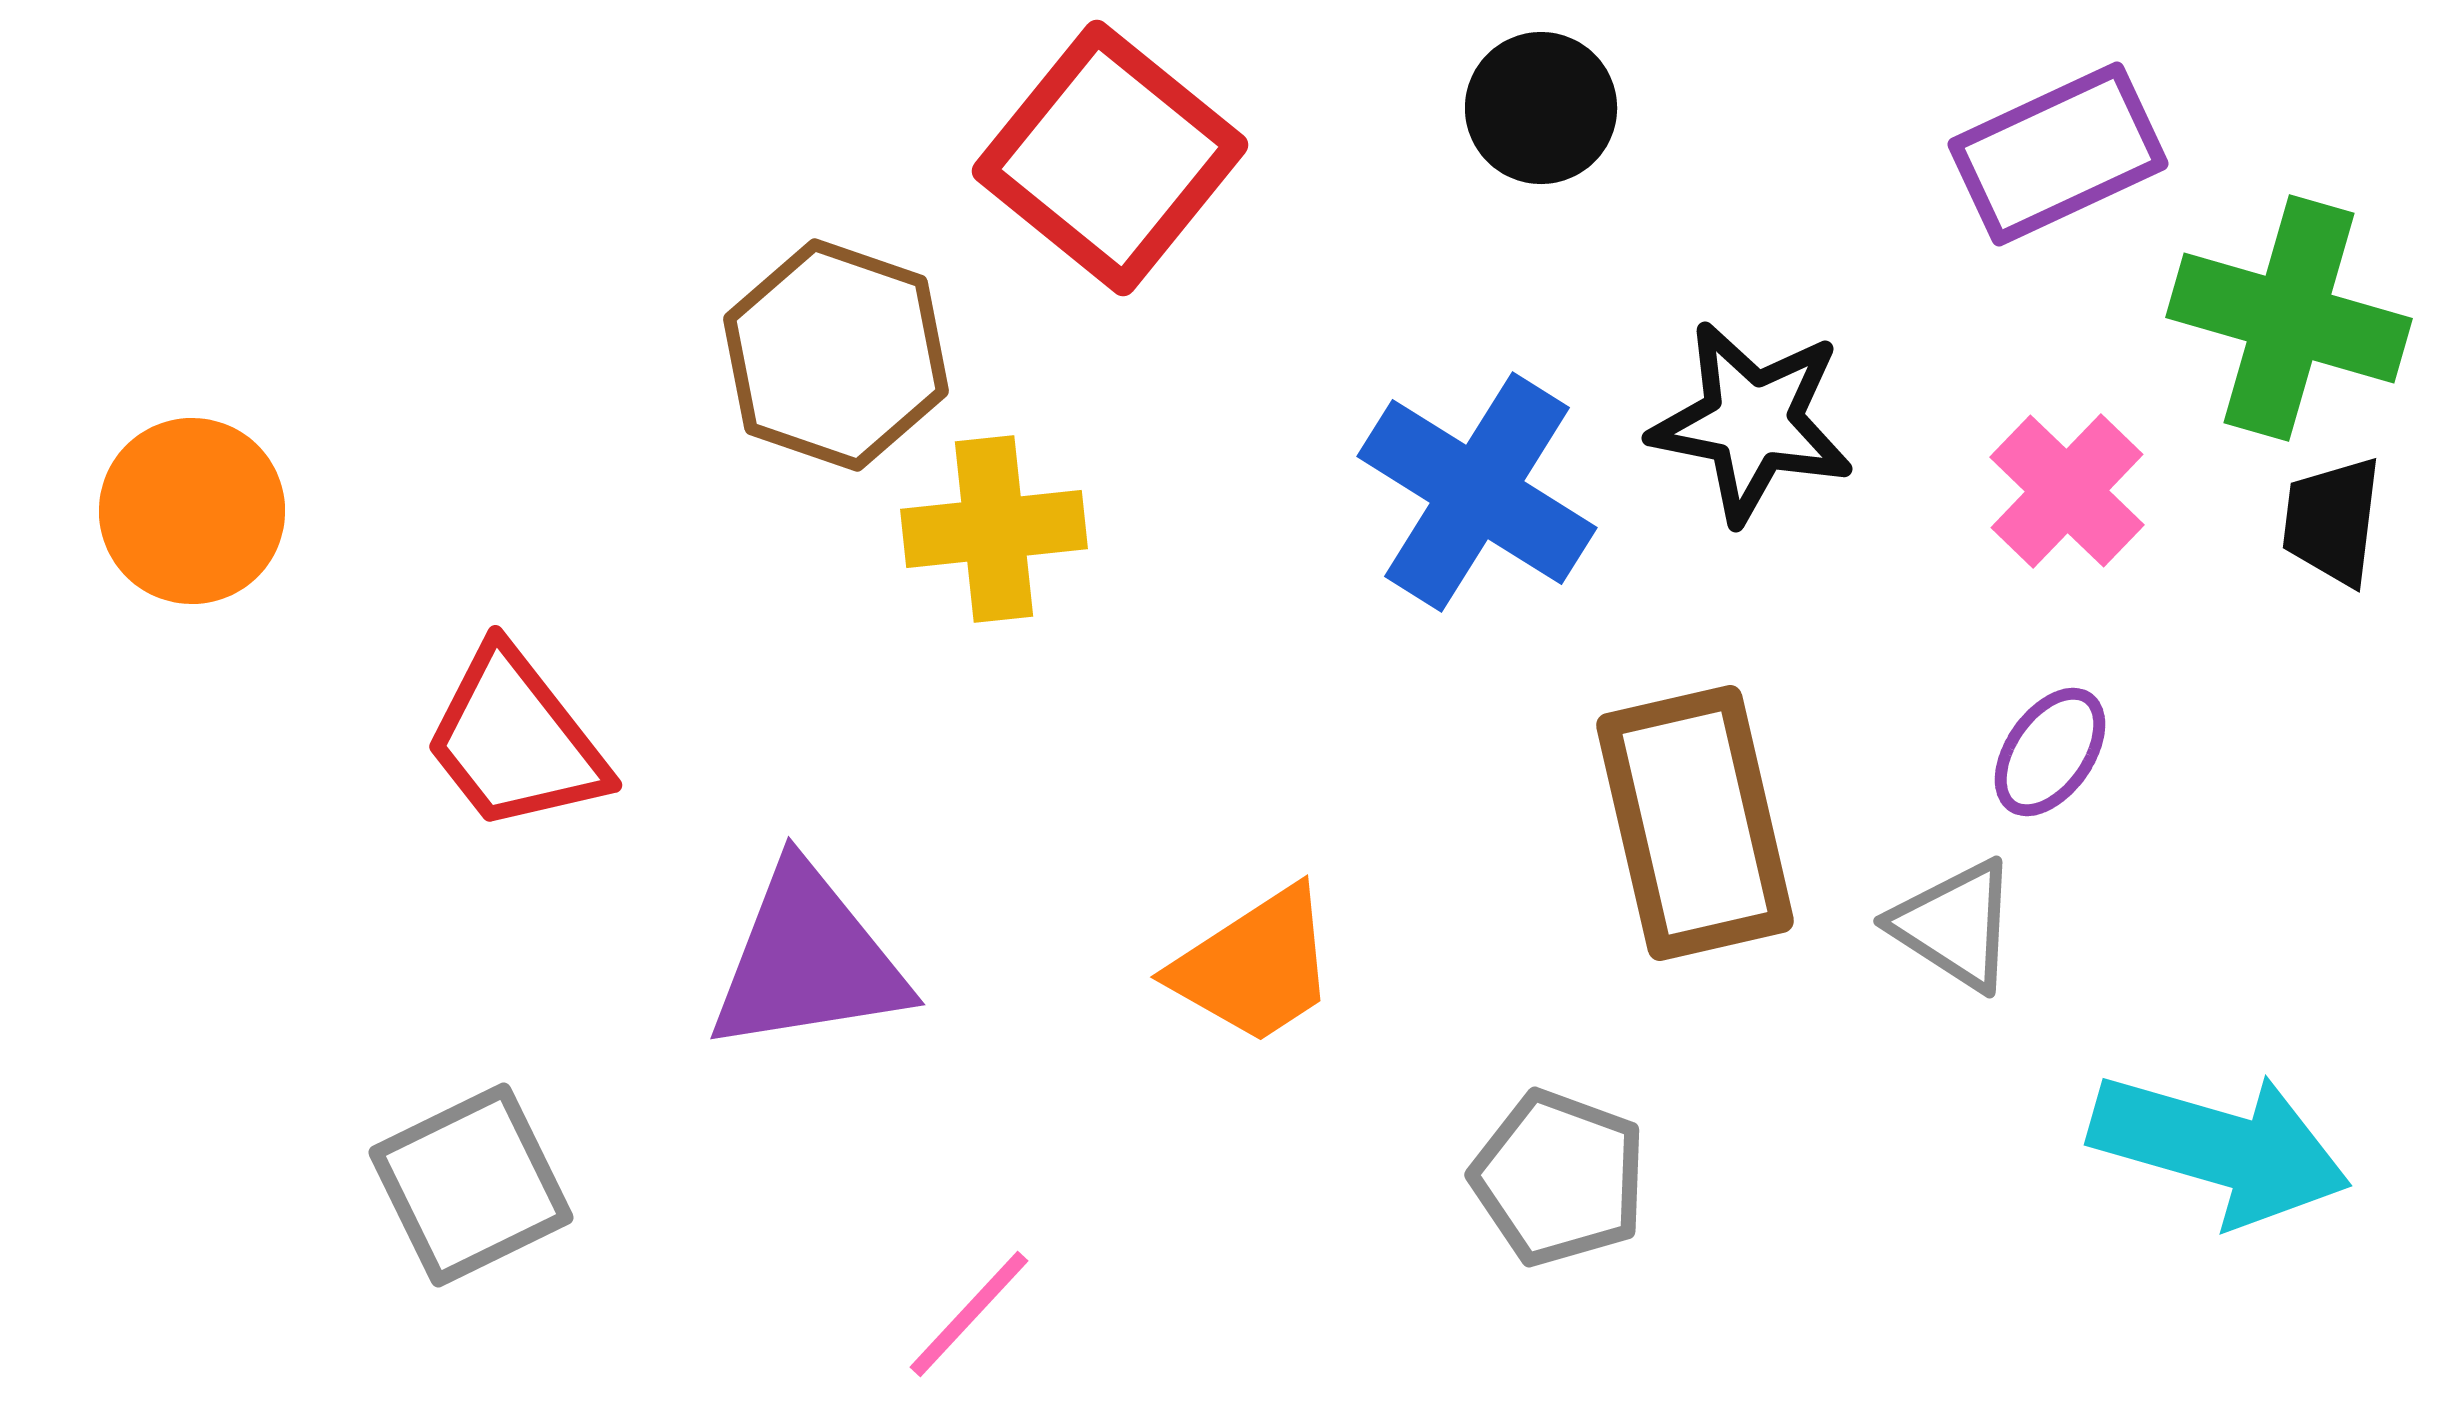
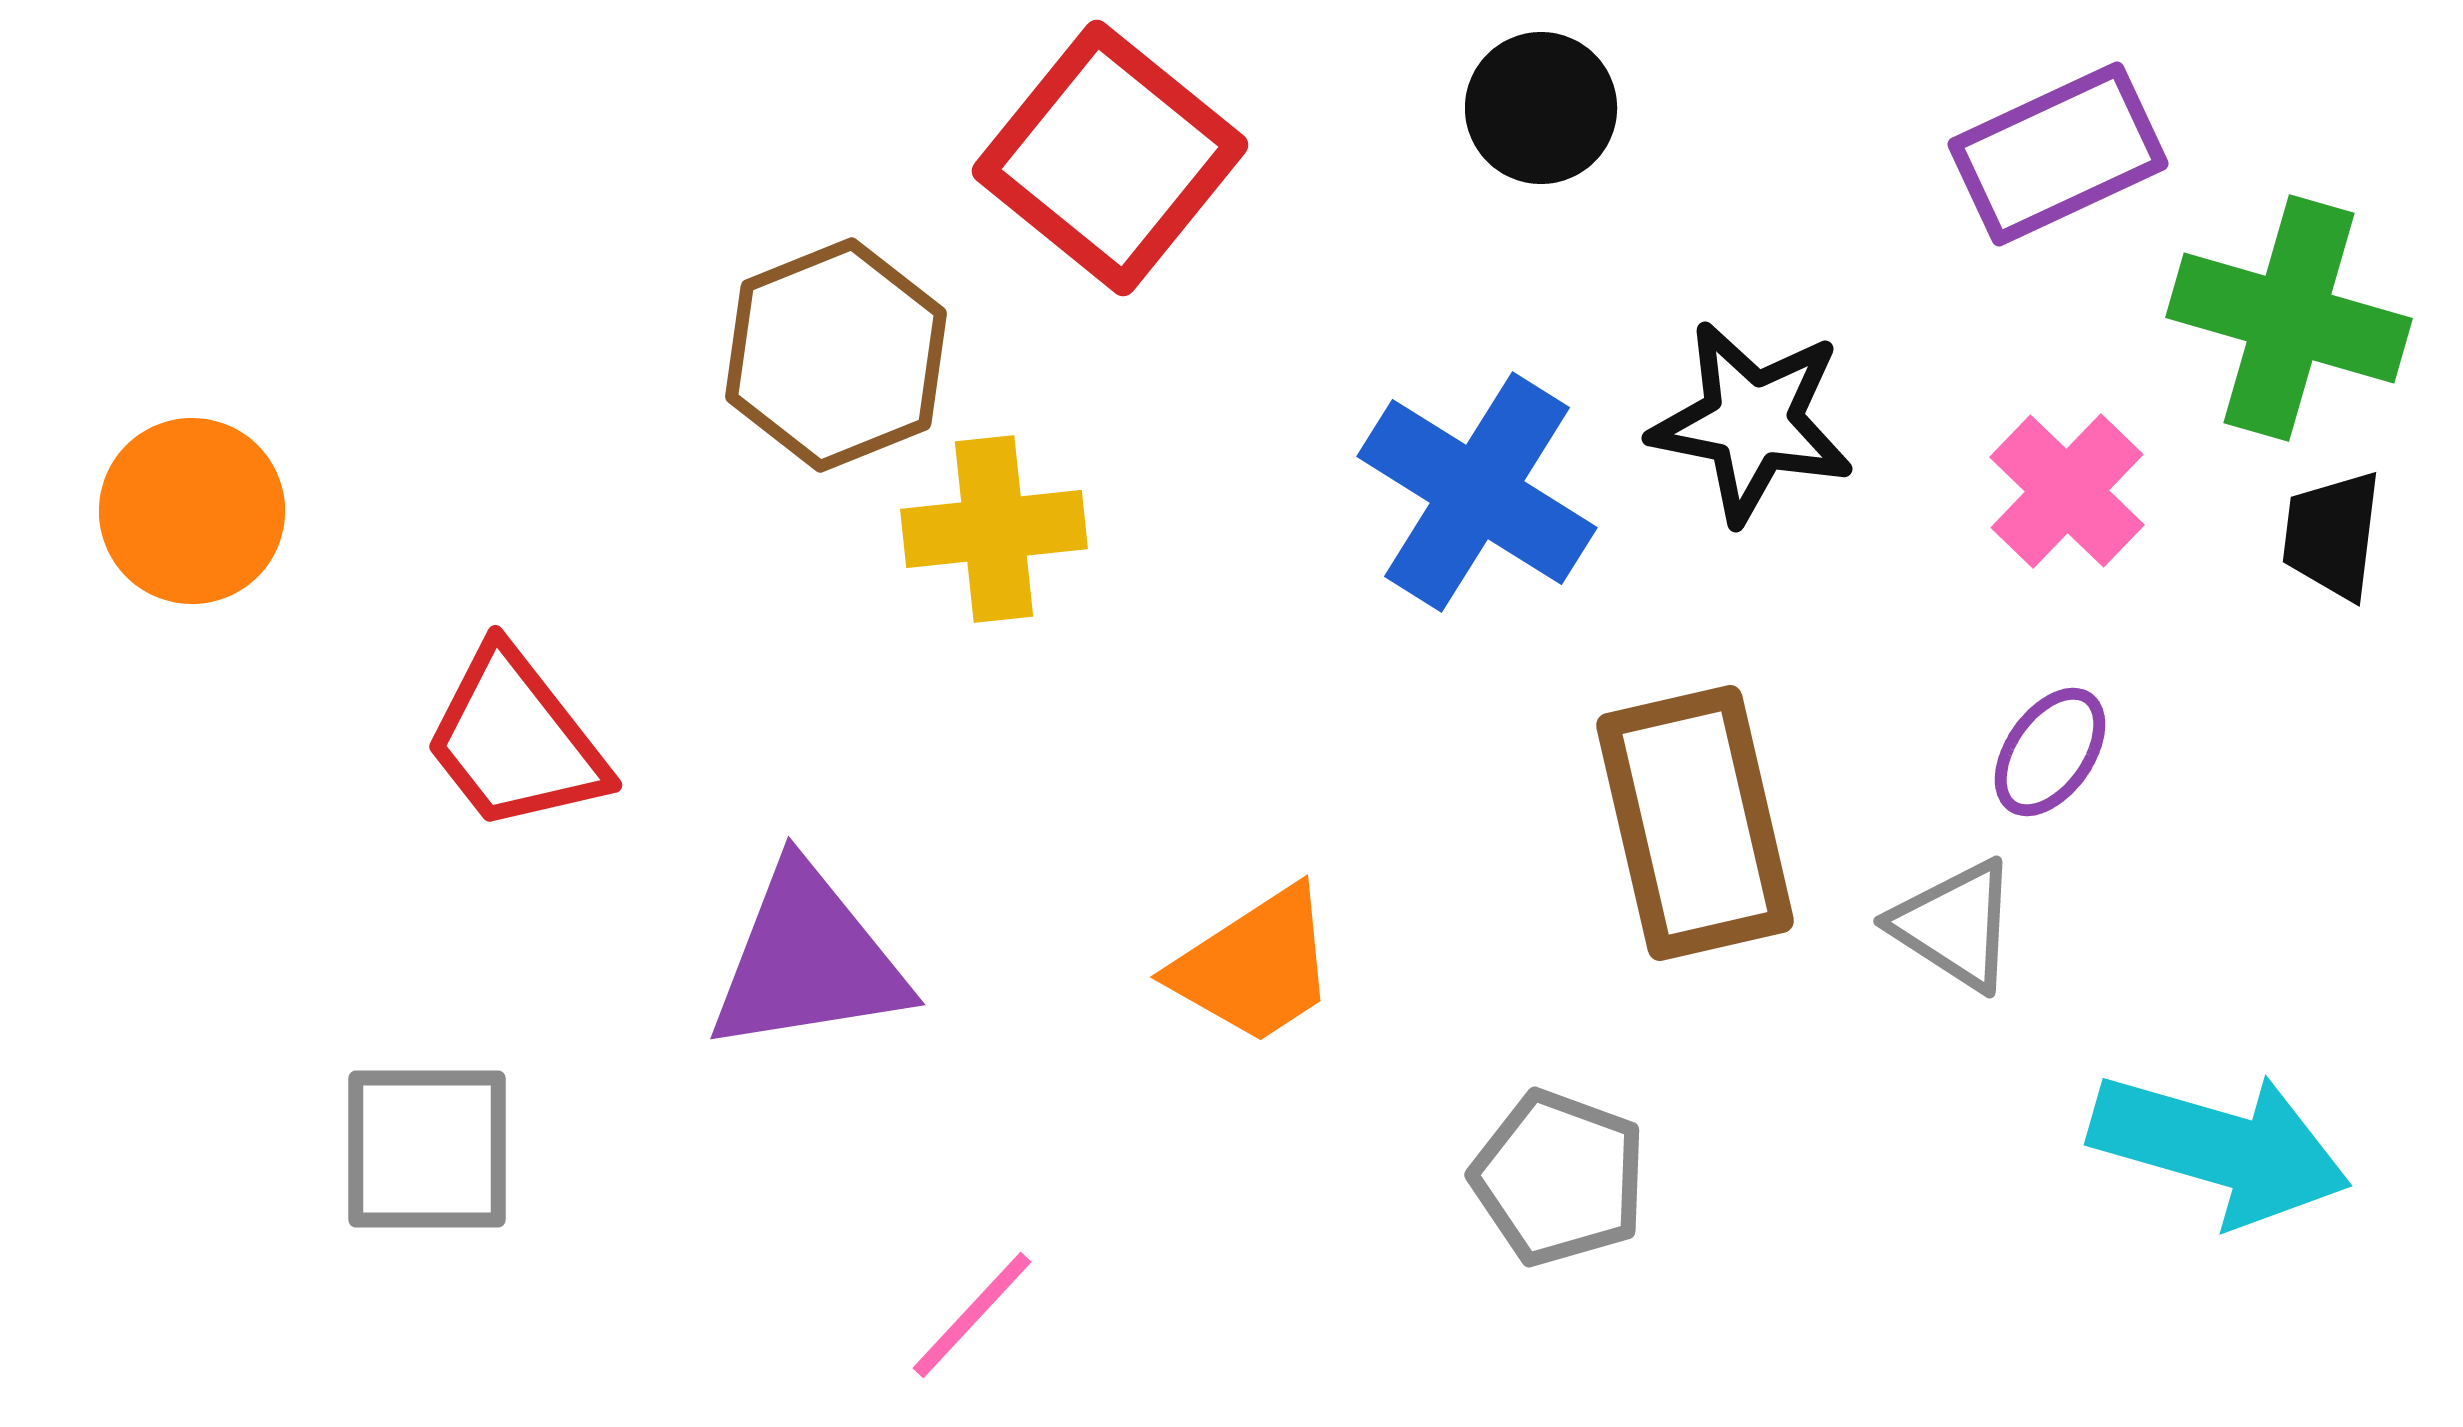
brown hexagon: rotated 19 degrees clockwise
black trapezoid: moved 14 px down
gray square: moved 44 px left, 36 px up; rotated 26 degrees clockwise
pink line: moved 3 px right, 1 px down
